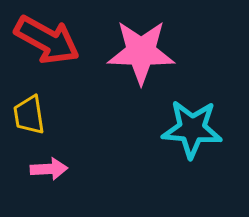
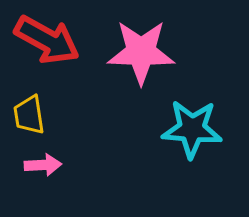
pink arrow: moved 6 px left, 4 px up
